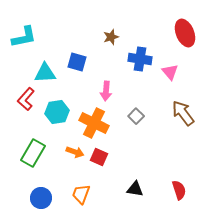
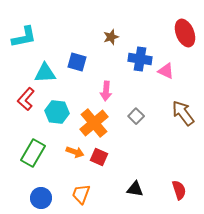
pink triangle: moved 4 px left, 1 px up; rotated 24 degrees counterclockwise
cyan hexagon: rotated 15 degrees clockwise
orange cross: rotated 24 degrees clockwise
